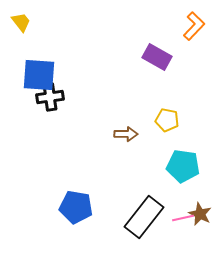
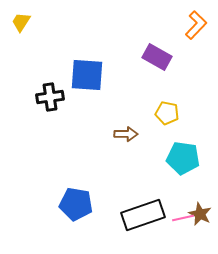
yellow trapezoid: rotated 110 degrees counterclockwise
orange L-shape: moved 2 px right, 1 px up
blue square: moved 48 px right
yellow pentagon: moved 7 px up
cyan pentagon: moved 8 px up
blue pentagon: moved 3 px up
black rectangle: moved 1 px left, 2 px up; rotated 33 degrees clockwise
